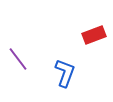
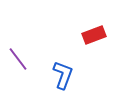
blue L-shape: moved 2 px left, 2 px down
